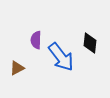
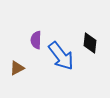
blue arrow: moved 1 px up
